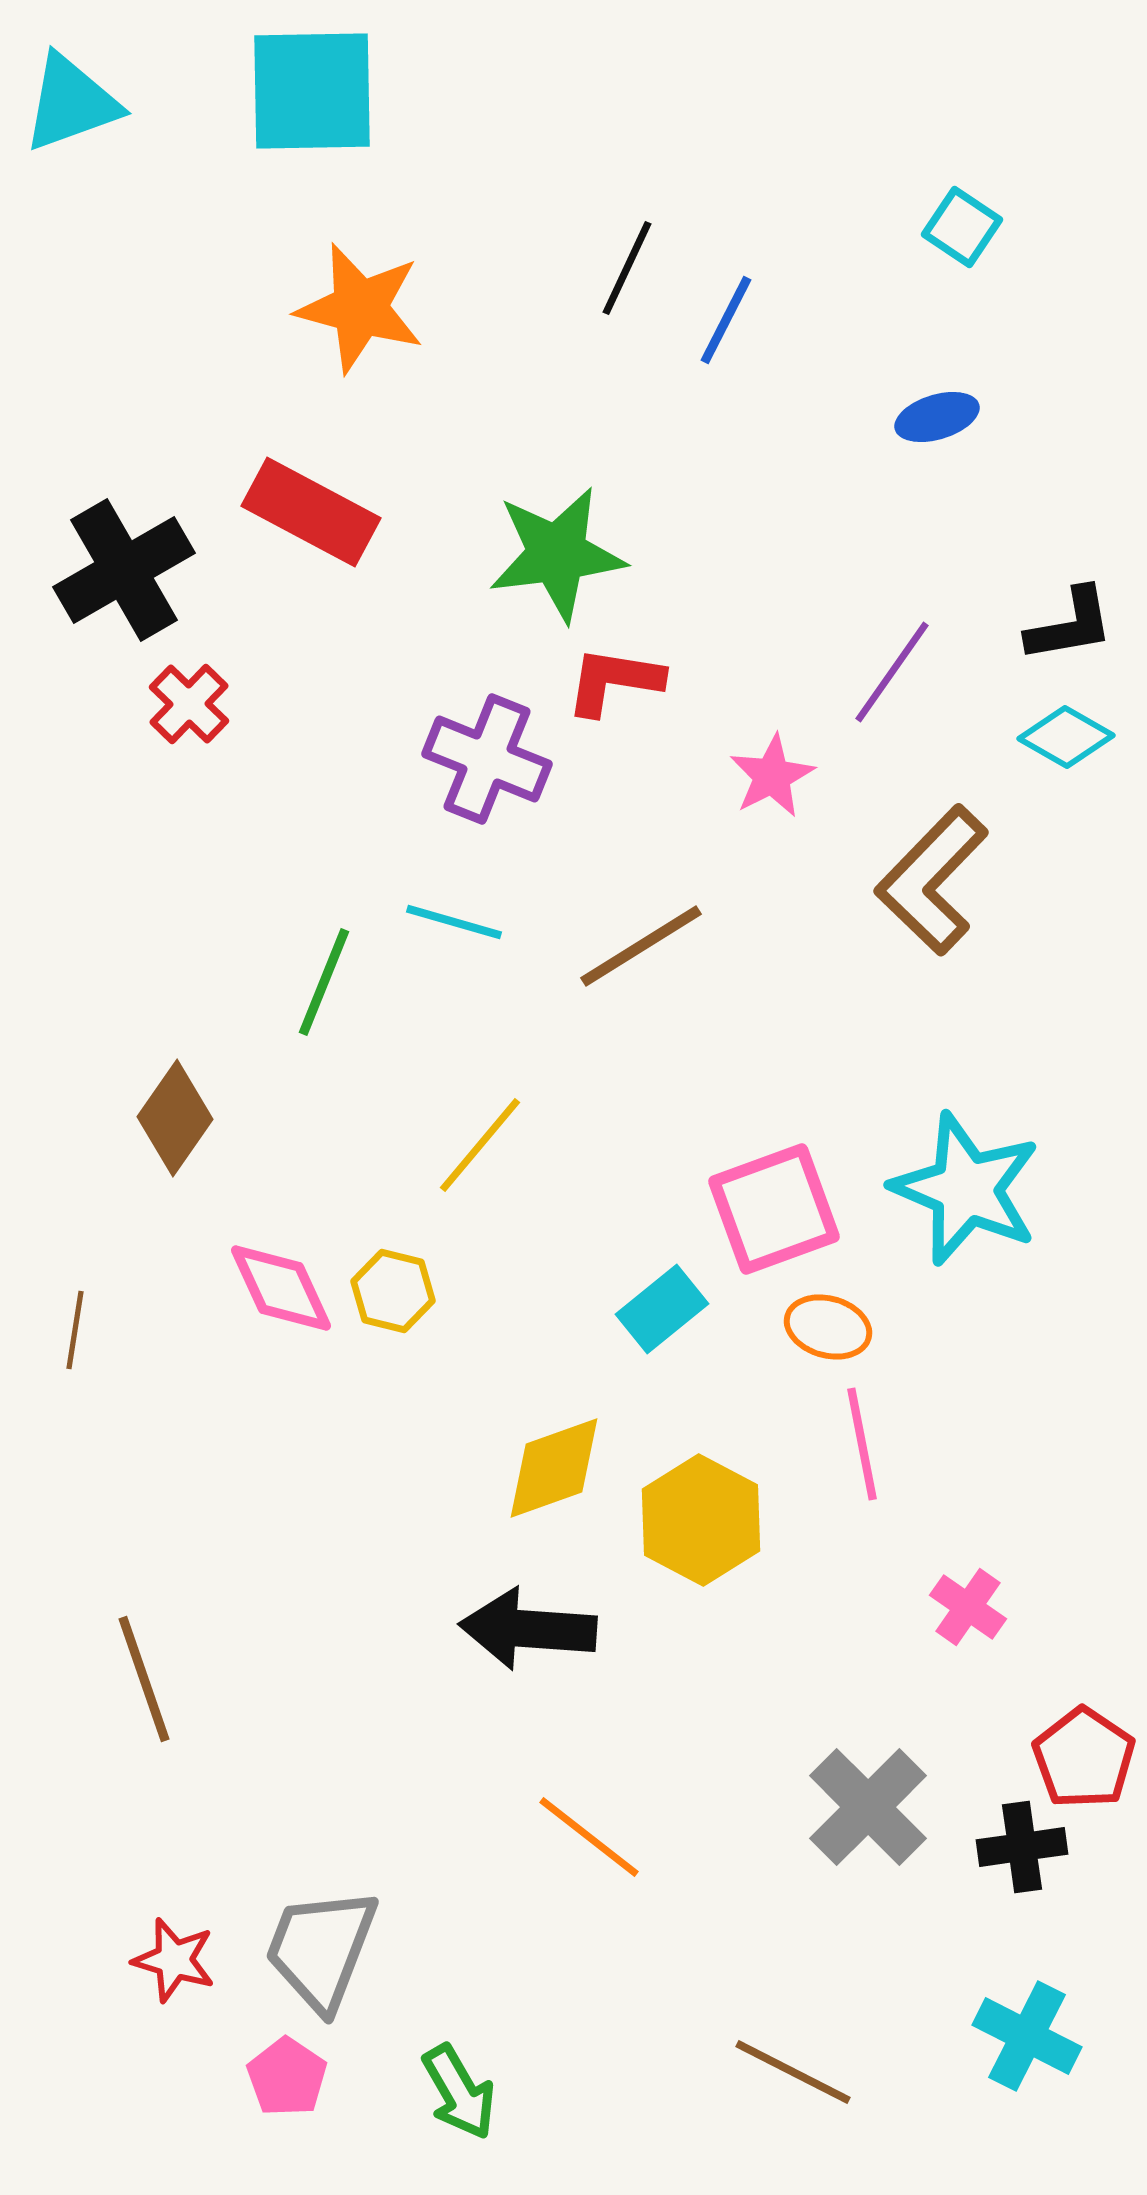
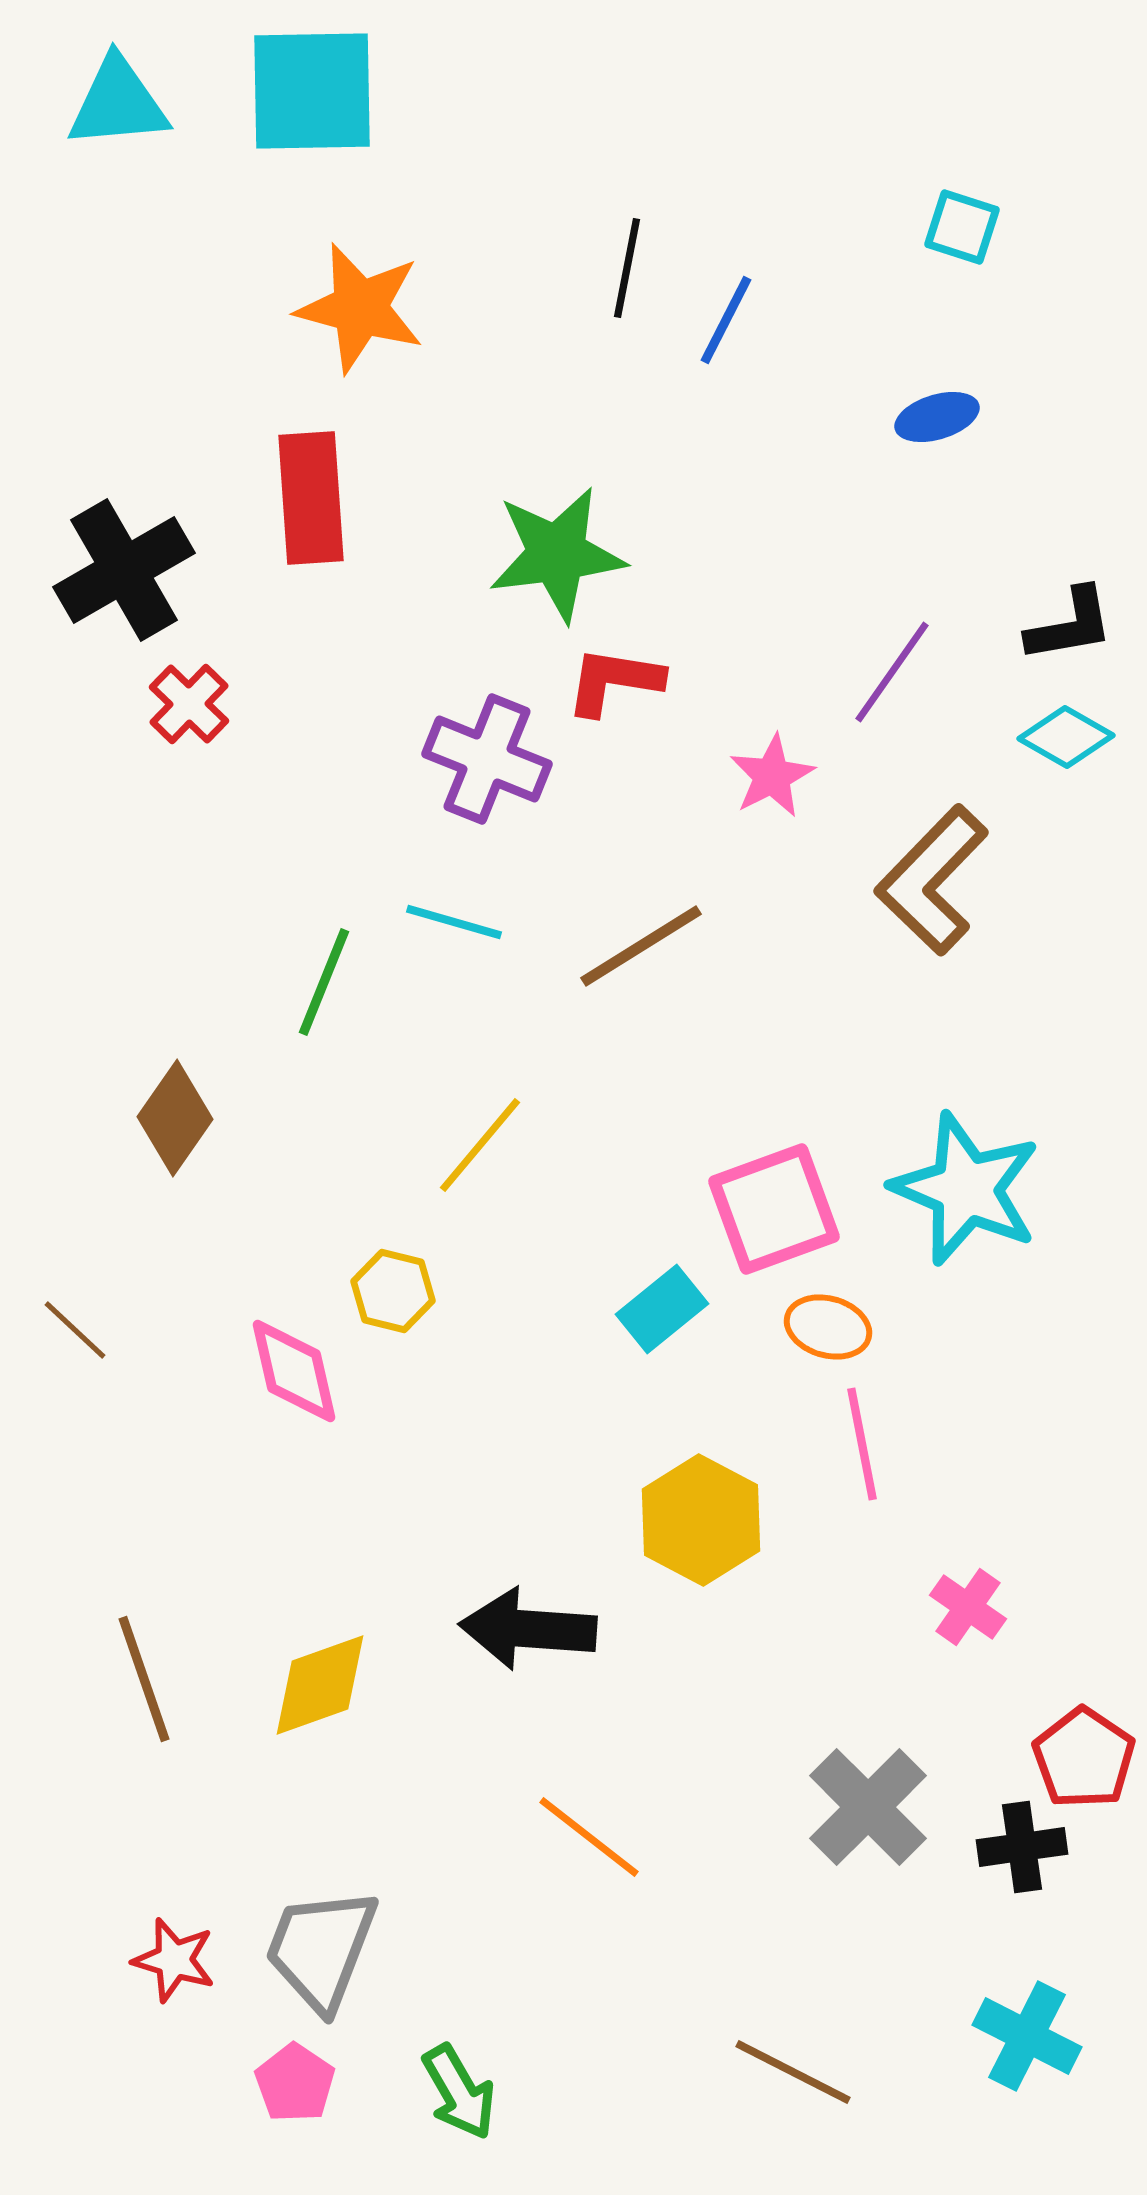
cyan triangle at (71, 103): moved 47 px right; rotated 15 degrees clockwise
cyan square at (962, 227): rotated 16 degrees counterclockwise
black line at (627, 268): rotated 14 degrees counterclockwise
red rectangle at (311, 512): moved 14 px up; rotated 58 degrees clockwise
pink diamond at (281, 1288): moved 13 px right, 83 px down; rotated 12 degrees clockwise
brown line at (75, 1330): rotated 56 degrees counterclockwise
yellow diamond at (554, 1468): moved 234 px left, 217 px down
pink pentagon at (287, 2077): moved 8 px right, 6 px down
